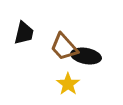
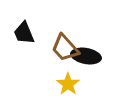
black trapezoid: rotated 145 degrees clockwise
brown trapezoid: moved 1 px right, 1 px down
